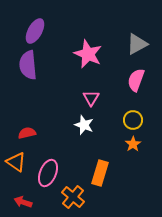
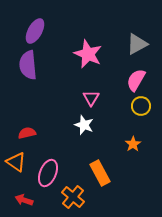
pink semicircle: rotated 10 degrees clockwise
yellow circle: moved 8 px right, 14 px up
orange rectangle: rotated 45 degrees counterclockwise
red arrow: moved 1 px right, 2 px up
